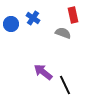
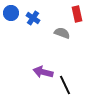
red rectangle: moved 4 px right, 1 px up
blue circle: moved 11 px up
gray semicircle: moved 1 px left
purple arrow: rotated 24 degrees counterclockwise
